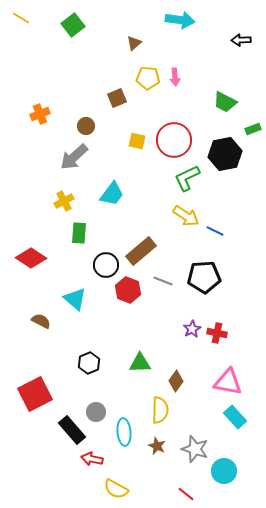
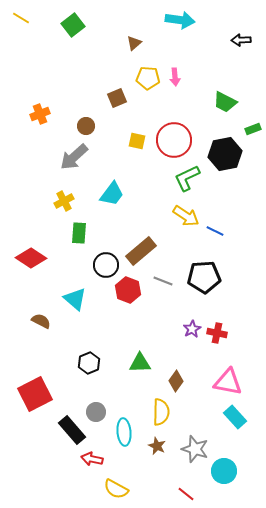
yellow semicircle at (160, 410): moved 1 px right, 2 px down
